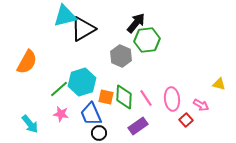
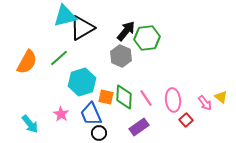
black arrow: moved 10 px left, 8 px down
black triangle: moved 1 px left, 1 px up
green hexagon: moved 2 px up
yellow triangle: moved 2 px right, 13 px down; rotated 24 degrees clockwise
green line: moved 31 px up
pink ellipse: moved 1 px right, 1 px down
pink arrow: moved 4 px right, 2 px up; rotated 21 degrees clockwise
pink star: rotated 21 degrees clockwise
purple rectangle: moved 1 px right, 1 px down
